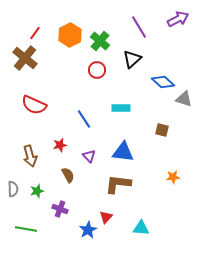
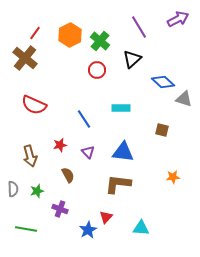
purple triangle: moved 1 px left, 4 px up
